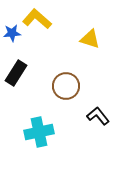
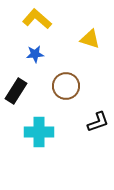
blue star: moved 23 px right, 21 px down
black rectangle: moved 18 px down
black L-shape: moved 6 px down; rotated 110 degrees clockwise
cyan cross: rotated 12 degrees clockwise
